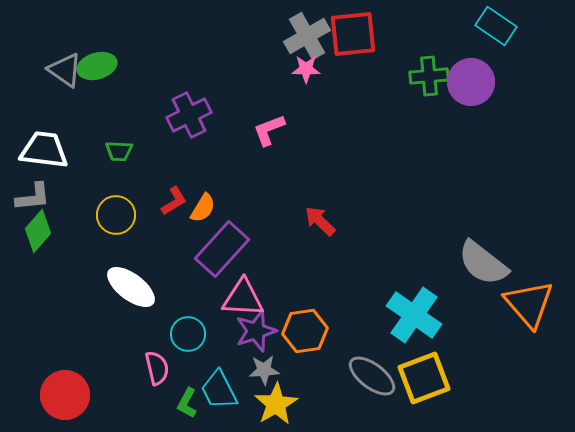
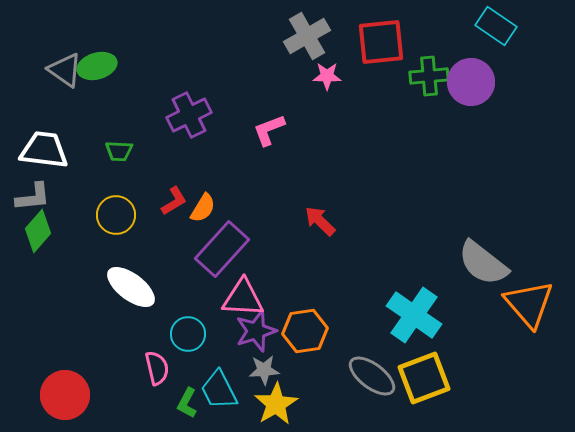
red square: moved 28 px right, 8 px down
pink star: moved 21 px right, 7 px down
